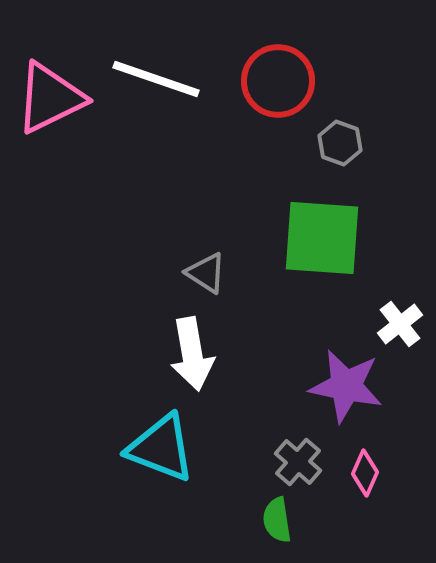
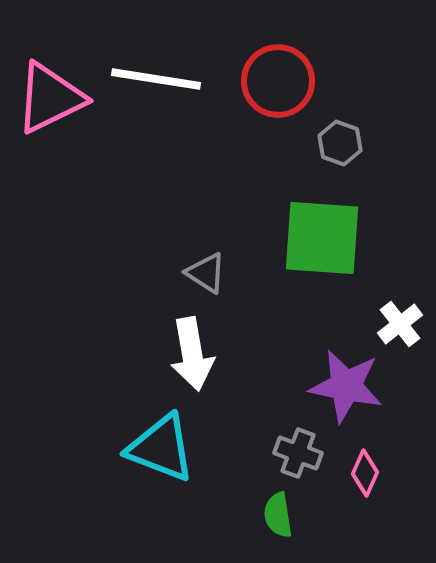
white line: rotated 10 degrees counterclockwise
gray cross: moved 9 px up; rotated 21 degrees counterclockwise
green semicircle: moved 1 px right, 5 px up
